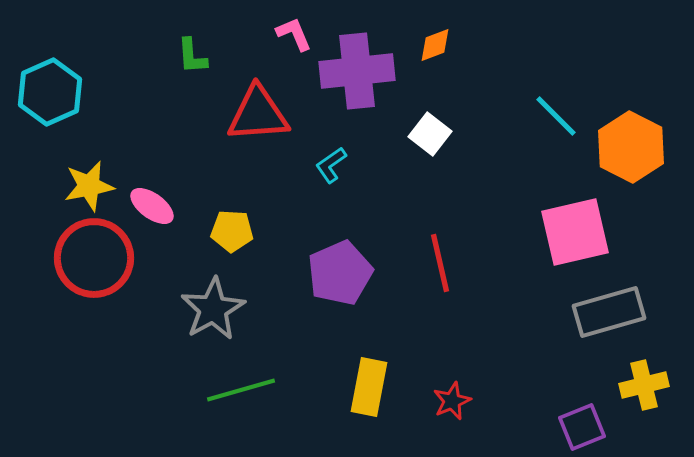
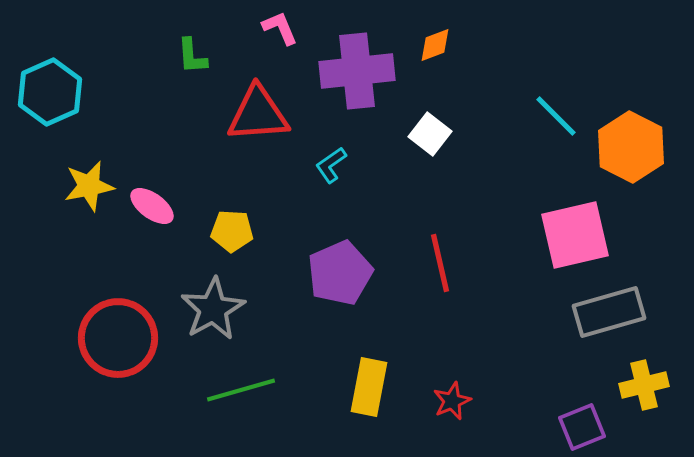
pink L-shape: moved 14 px left, 6 px up
pink square: moved 3 px down
red circle: moved 24 px right, 80 px down
